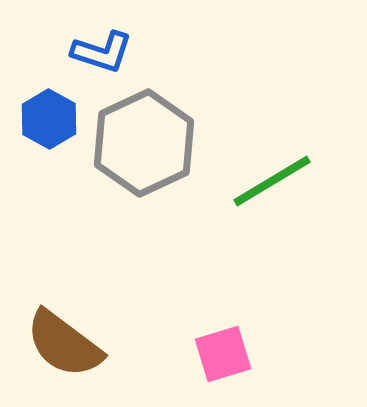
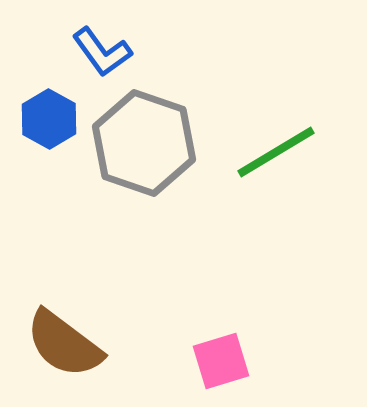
blue L-shape: rotated 36 degrees clockwise
gray hexagon: rotated 16 degrees counterclockwise
green line: moved 4 px right, 29 px up
pink square: moved 2 px left, 7 px down
